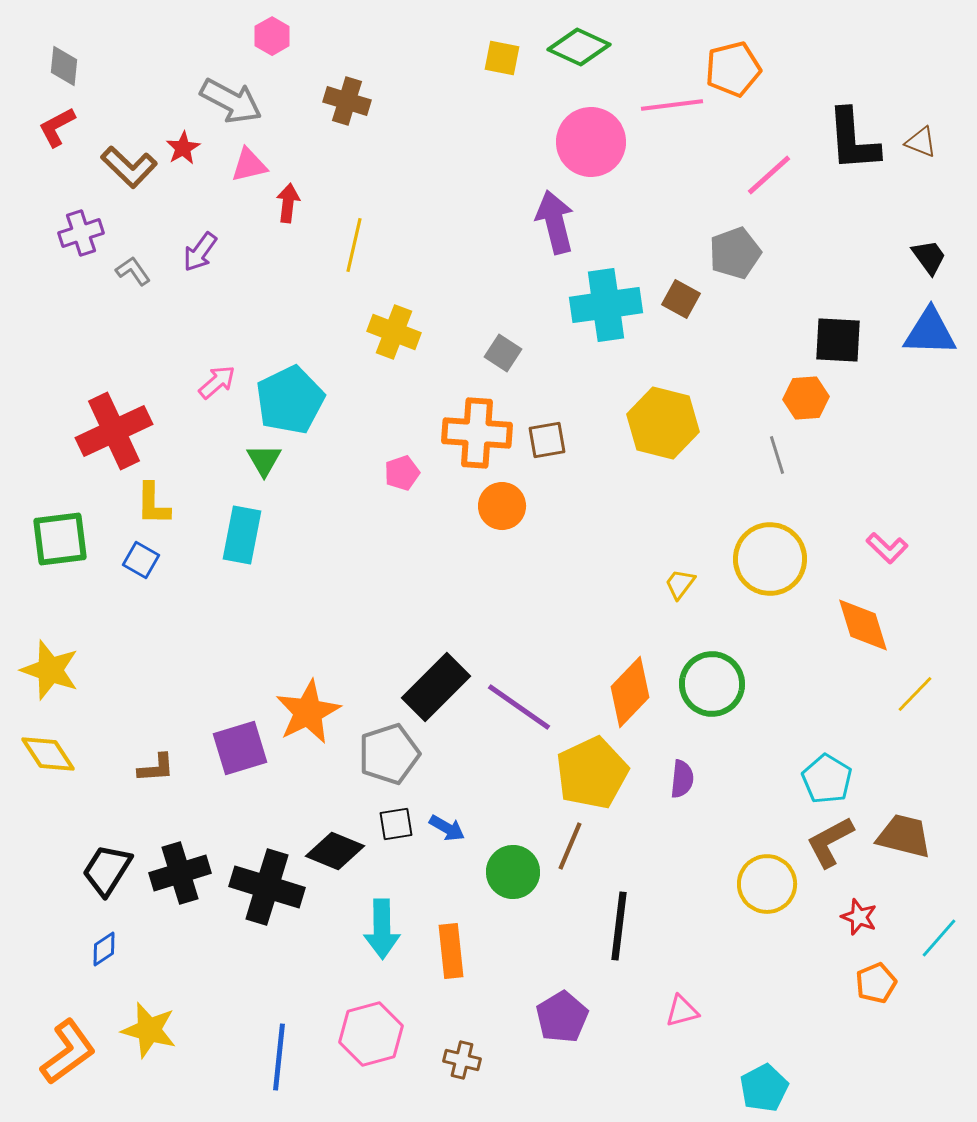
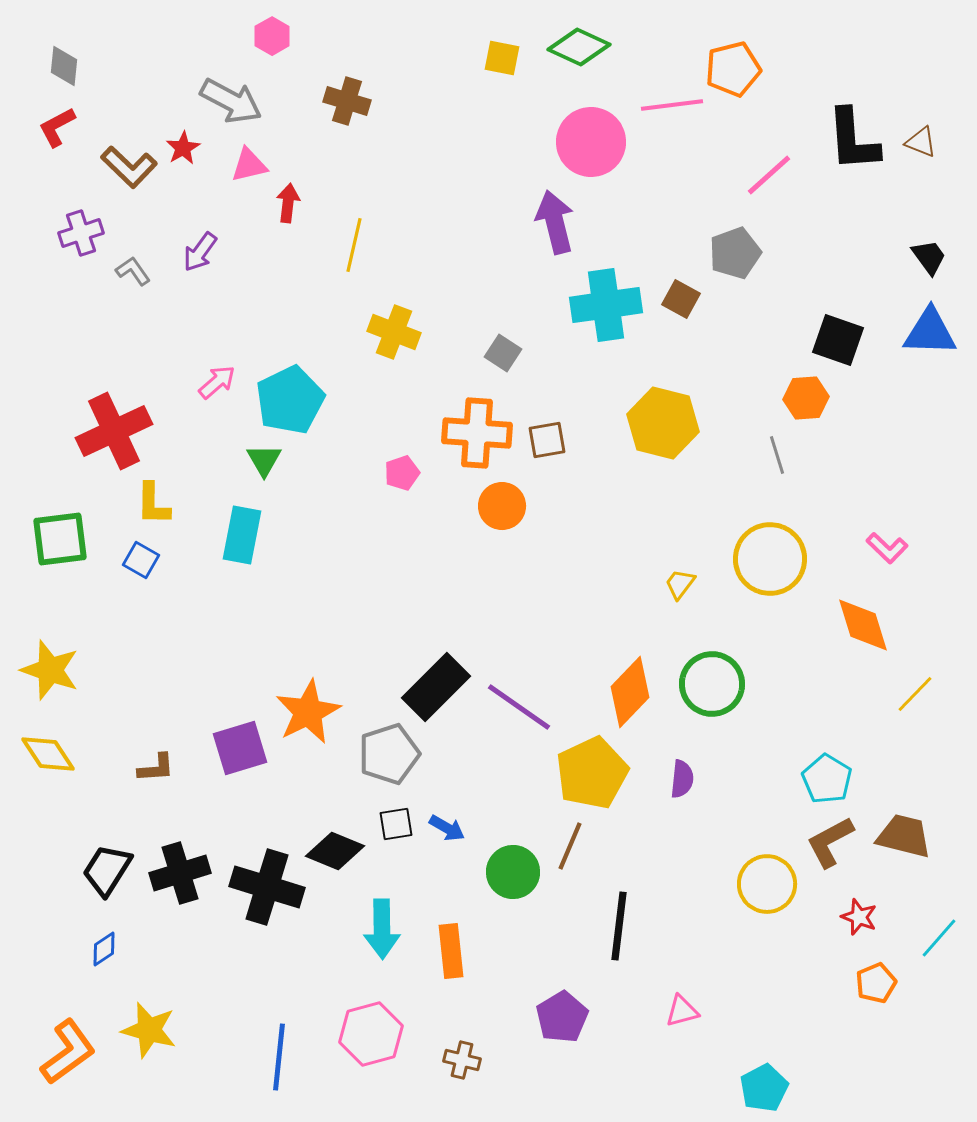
black square at (838, 340): rotated 16 degrees clockwise
